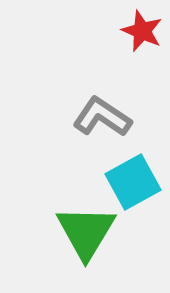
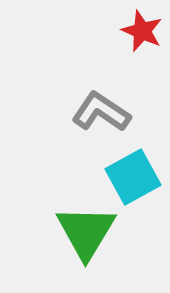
gray L-shape: moved 1 px left, 5 px up
cyan square: moved 5 px up
